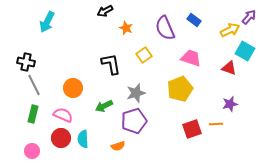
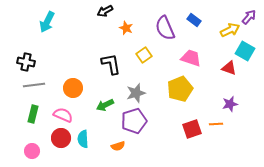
gray line: rotated 70 degrees counterclockwise
green arrow: moved 1 px right, 1 px up
